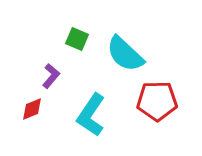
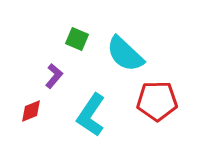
purple L-shape: moved 3 px right
red diamond: moved 1 px left, 2 px down
